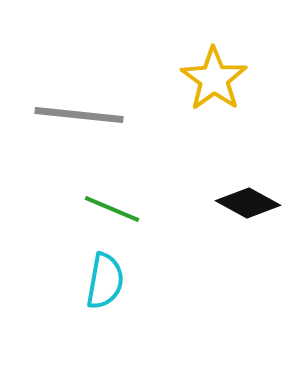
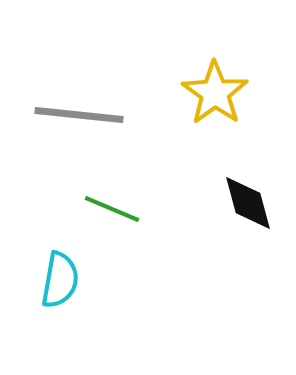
yellow star: moved 1 px right, 14 px down
black diamond: rotated 46 degrees clockwise
cyan semicircle: moved 45 px left, 1 px up
